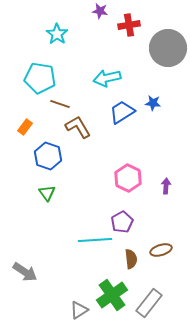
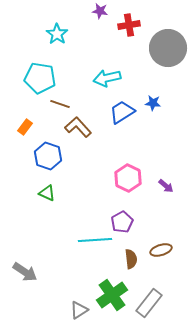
brown L-shape: rotated 12 degrees counterclockwise
purple arrow: rotated 126 degrees clockwise
green triangle: rotated 30 degrees counterclockwise
